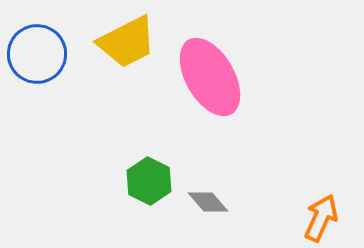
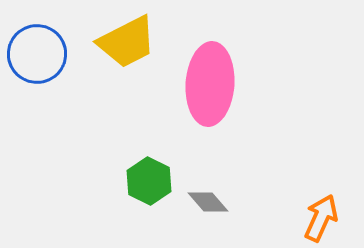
pink ellipse: moved 7 px down; rotated 34 degrees clockwise
